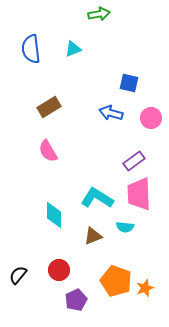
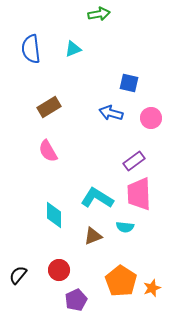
orange pentagon: moved 5 px right; rotated 12 degrees clockwise
orange star: moved 7 px right
